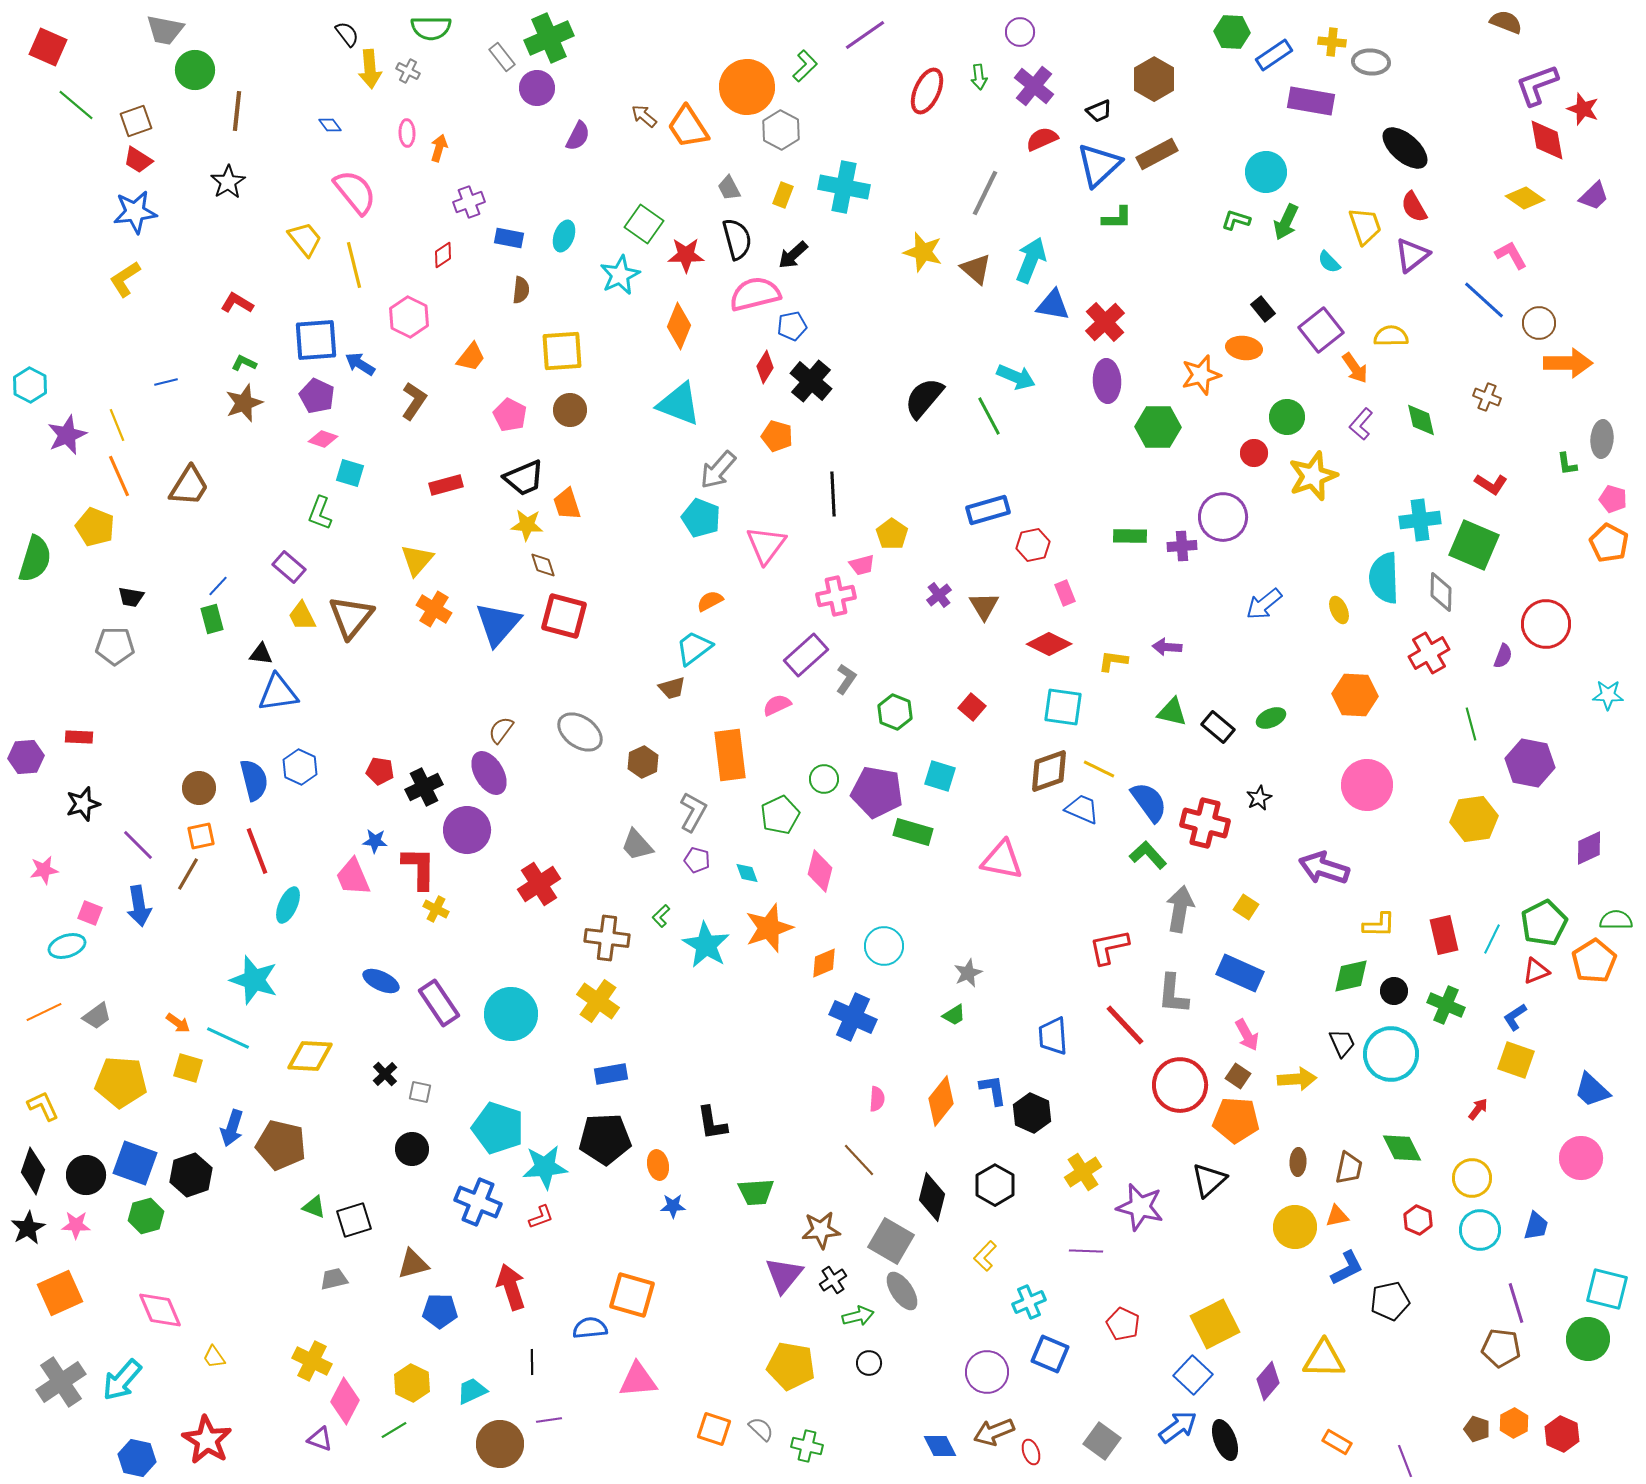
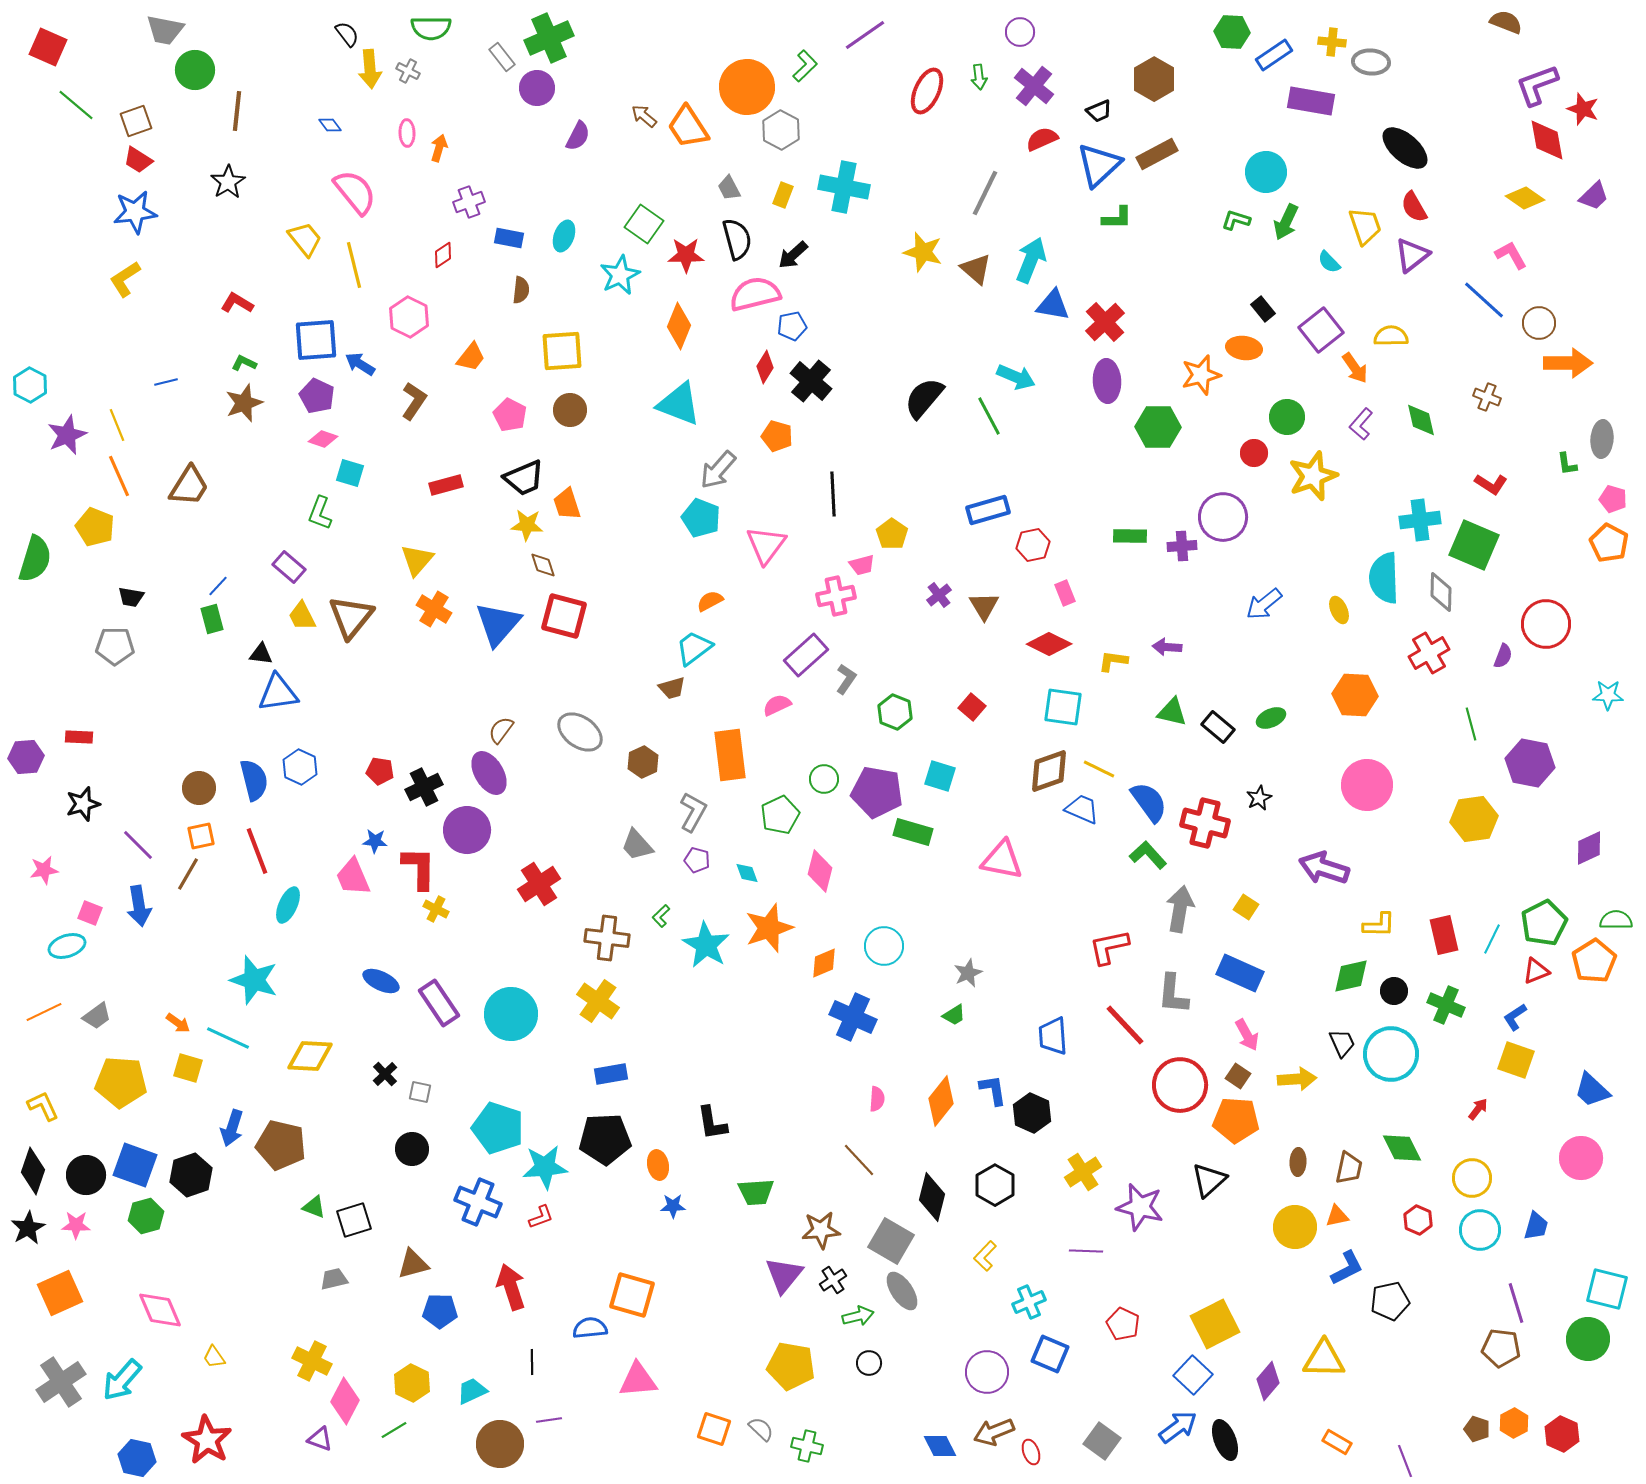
blue square at (135, 1163): moved 2 px down
